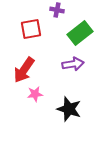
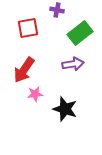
red square: moved 3 px left, 1 px up
black star: moved 4 px left
